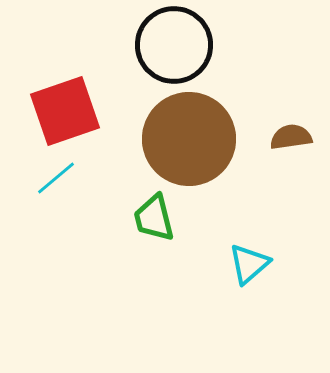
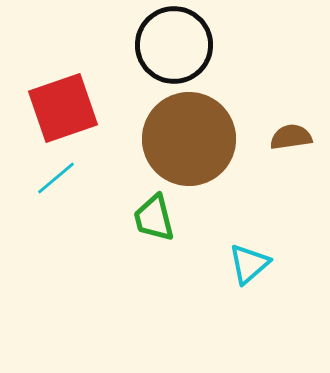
red square: moved 2 px left, 3 px up
